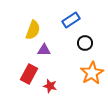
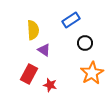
yellow semicircle: rotated 24 degrees counterclockwise
purple triangle: rotated 32 degrees clockwise
red star: moved 1 px up
